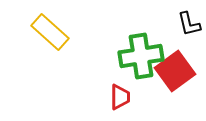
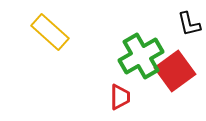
green cross: rotated 21 degrees counterclockwise
